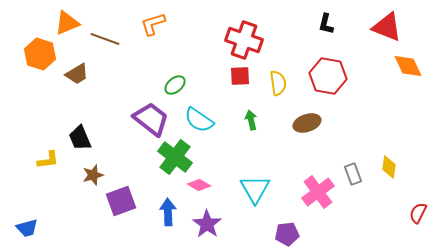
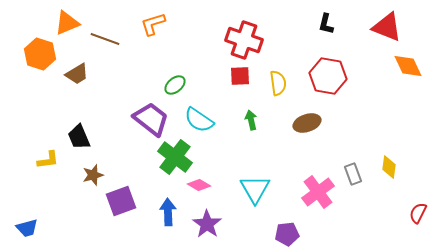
black trapezoid: moved 1 px left, 1 px up
